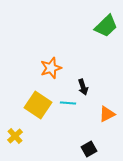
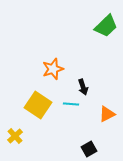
orange star: moved 2 px right, 1 px down
cyan line: moved 3 px right, 1 px down
